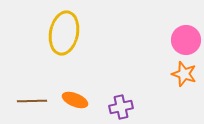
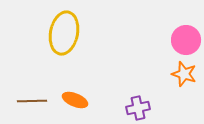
purple cross: moved 17 px right, 1 px down
